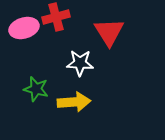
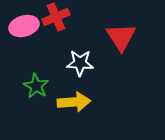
red cross: rotated 8 degrees counterclockwise
pink ellipse: moved 2 px up
red triangle: moved 12 px right, 5 px down
green star: moved 3 px up; rotated 15 degrees clockwise
